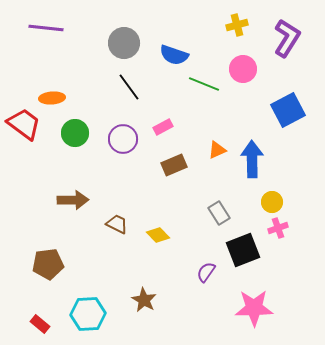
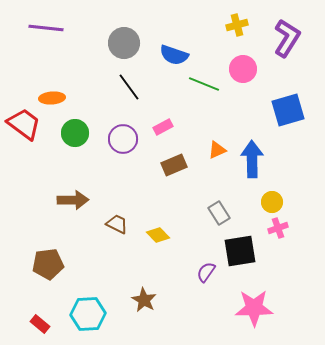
blue square: rotated 12 degrees clockwise
black square: moved 3 px left, 1 px down; rotated 12 degrees clockwise
